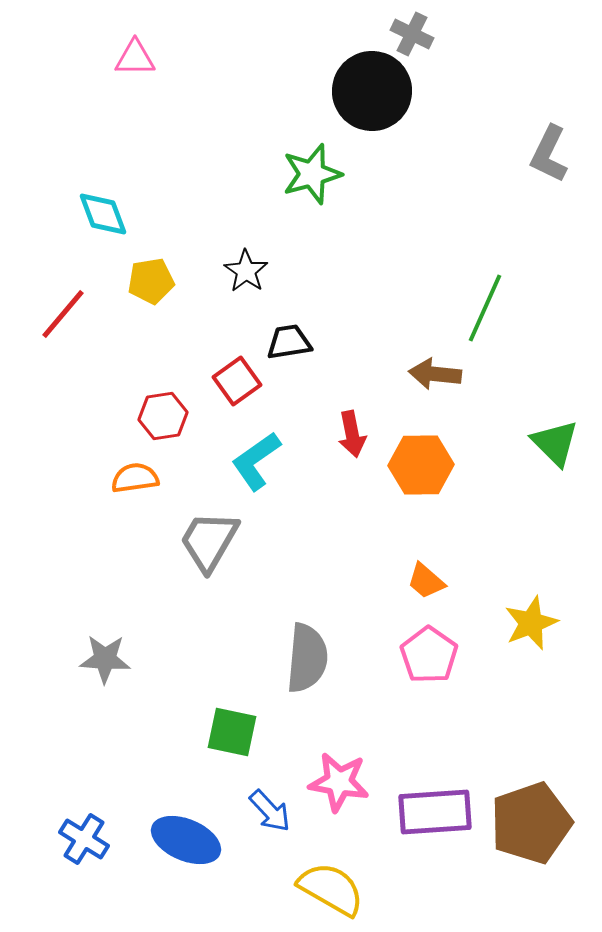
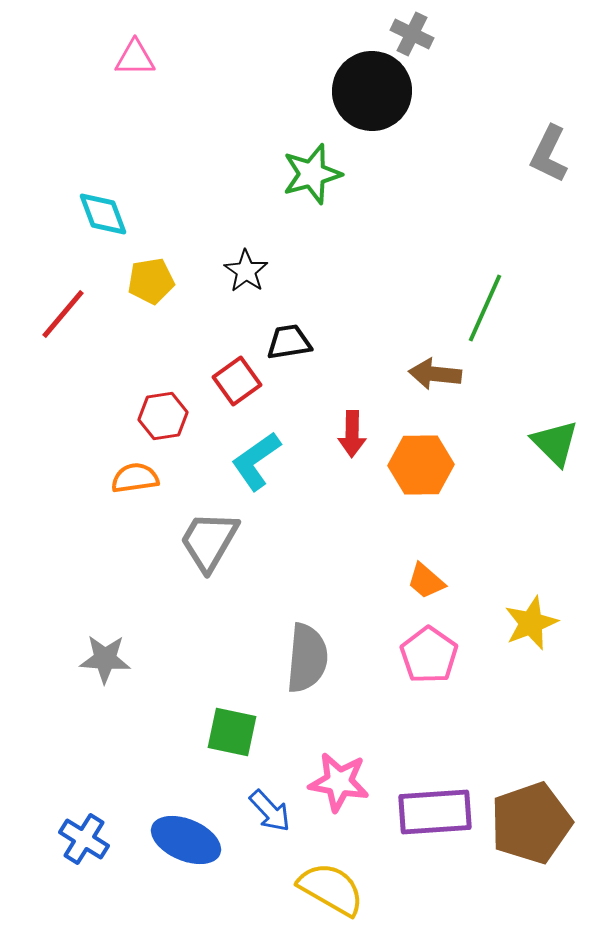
red arrow: rotated 12 degrees clockwise
